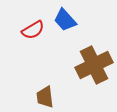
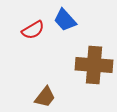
brown cross: rotated 30 degrees clockwise
brown trapezoid: rotated 135 degrees counterclockwise
